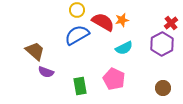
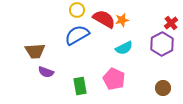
red semicircle: moved 1 px right, 3 px up
brown trapezoid: rotated 135 degrees clockwise
